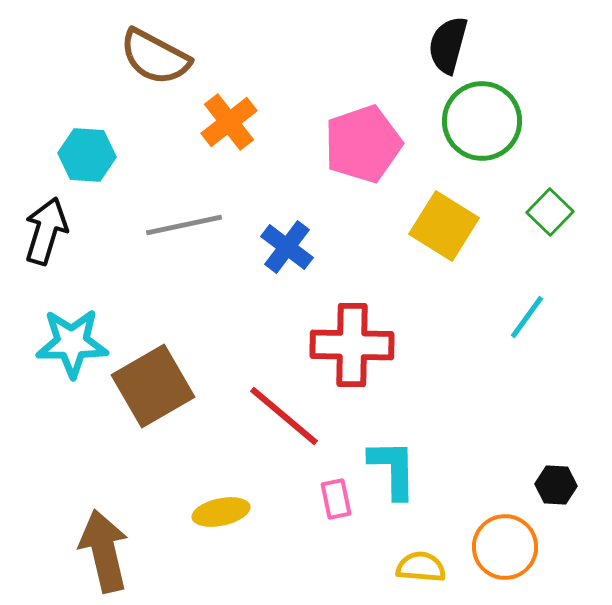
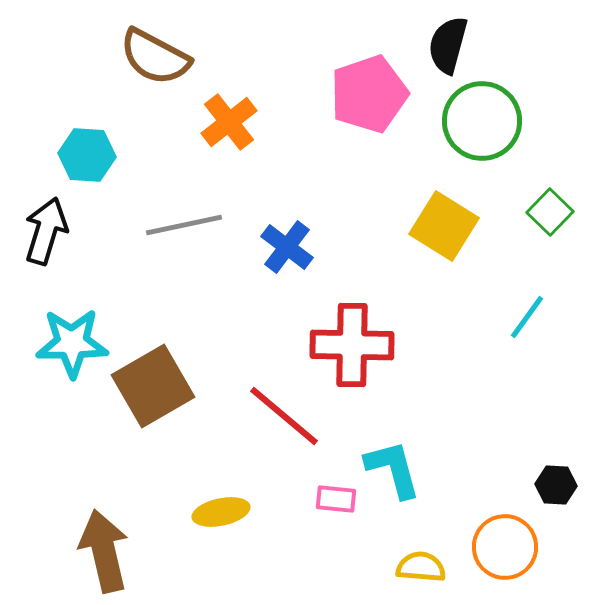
pink pentagon: moved 6 px right, 50 px up
cyan L-shape: rotated 14 degrees counterclockwise
pink rectangle: rotated 72 degrees counterclockwise
